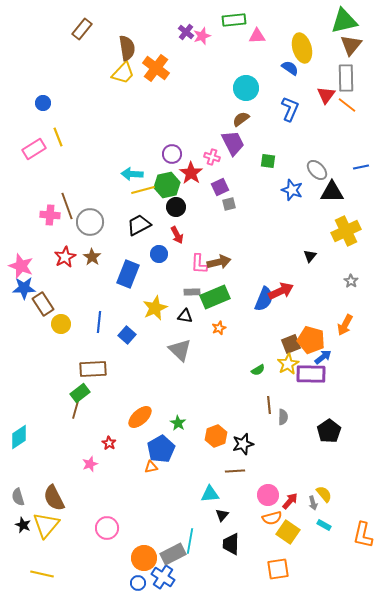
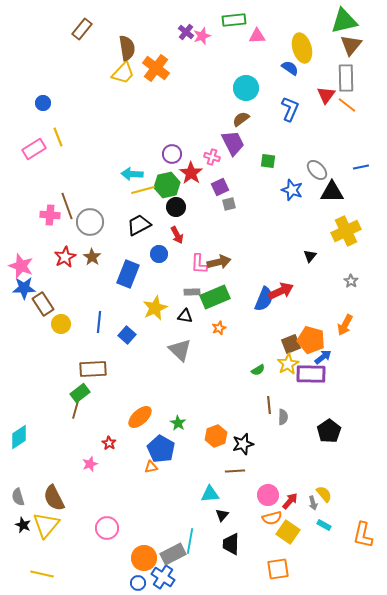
blue pentagon at (161, 449): rotated 12 degrees counterclockwise
